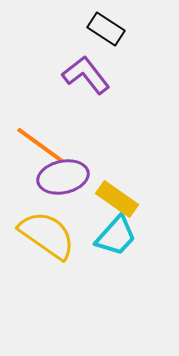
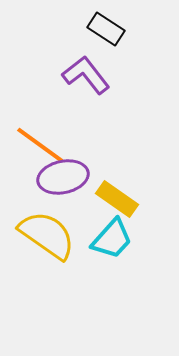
cyan trapezoid: moved 4 px left, 3 px down
